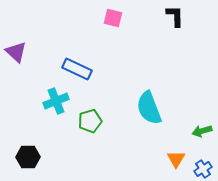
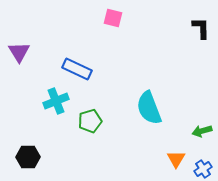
black L-shape: moved 26 px right, 12 px down
purple triangle: moved 3 px right; rotated 15 degrees clockwise
